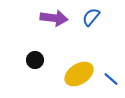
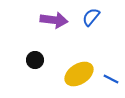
purple arrow: moved 2 px down
blue line: rotated 14 degrees counterclockwise
